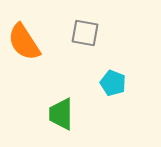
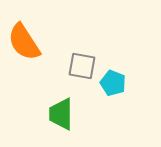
gray square: moved 3 px left, 33 px down
